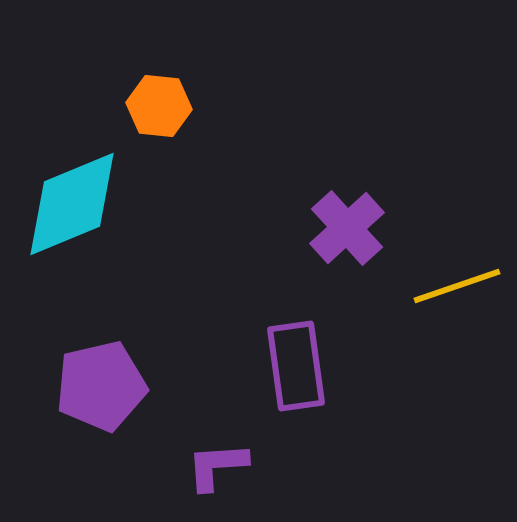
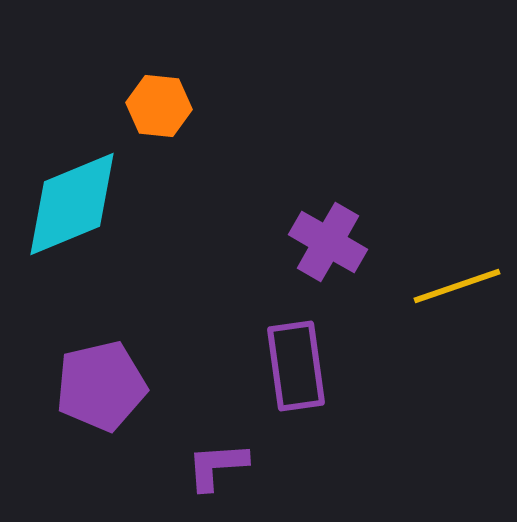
purple cross: moved 19 px left, 14 px down; rotated 18 degrees counterclockwise
